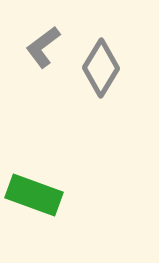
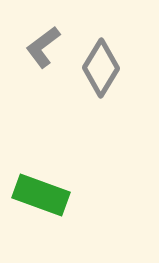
green rectangle: moved 7 px right
